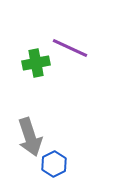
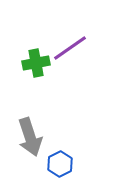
purple line: rotated 60 degrees counterclockwise
blue hexagon: moved 6 px right
